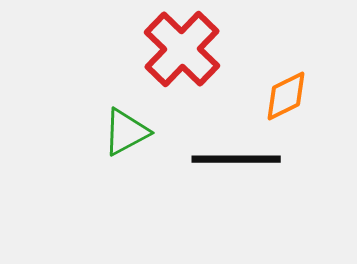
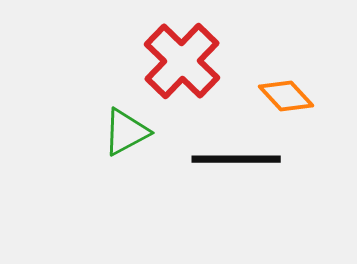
red cross: moved 12 px down
orange diamond: rotated 74 degrees clockwise
